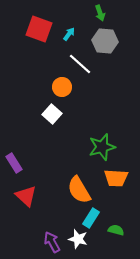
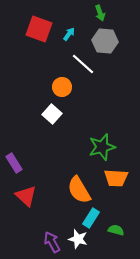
white line: moved 3 px right
